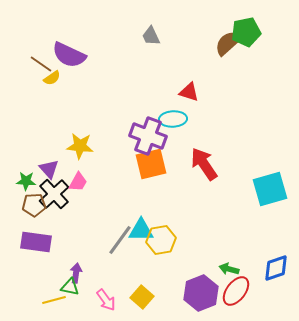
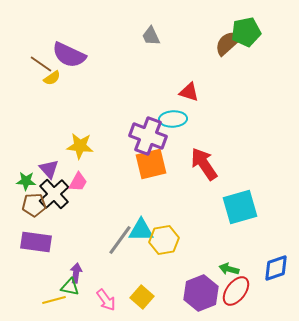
cyan square: moved 30 px left, 18 px down
yellow hexagon: moved 3 px right
